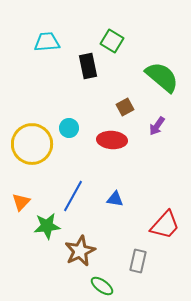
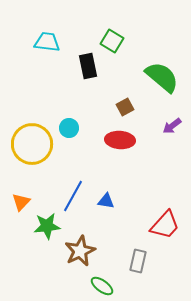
cyan trapezoid: rotated 12 degrees clockwise
purple arrow: moved 15 px right; rotated 18 degrees clockwise
red ellipse: moved 8 px right
blue triangle: moved 9 px left, 2 px down
